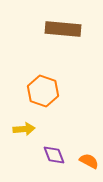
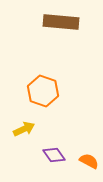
brown rectangle: moved 2 px left, 7 px up
yellow arrow: rotated 20 degrees counterclockwise
purple diamond: rotated 15 degrees counterclockwise
